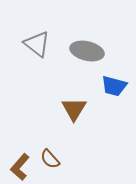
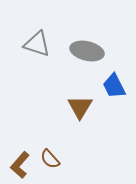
gray triangle: rotated 20 degrees counterclockwise
blue trapezoid: rotated 48 degrees clockwise
brown triangle: moved 6 px right, 2 px up
brown L-shape: moved 2 px up
